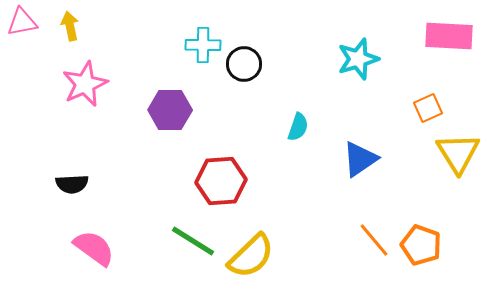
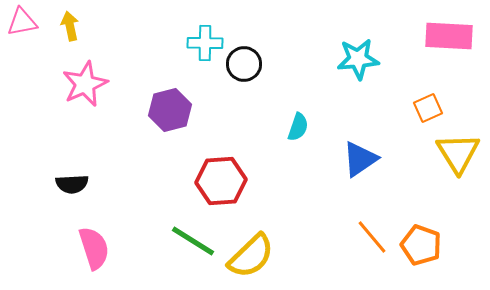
cyan cross: moved 2 px right, 2 px up
cyan star: rotated 12 degrees clockwise
purple hexagon: rotated 15 degrees counterclockwise
orange line: moved 2 px left, 3 px up
pink semicircle: rotated 36 degrees clockwise
